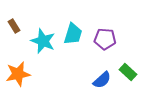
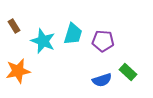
purple pentagon: moved 2 px left, 2 px down
orange star: moved 3 px up
blue semicircle: rotated 24 degrees clockwise
